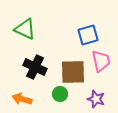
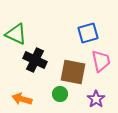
green triangle: moved 9 px left, 5 px down
blue square: moved 2 px up
black cross: moved 7 px up
brown square: rotated 12 degrees clockwise
purple star: rotated 18 degrees clockwise
